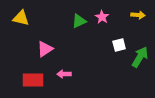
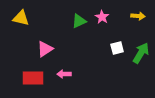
yellow arrow: moved 1 px down
white square: moved 2 px left, 3 px down
green arrow: moved 1 px right, 4 px up
red rectangle: moved 2 px up
